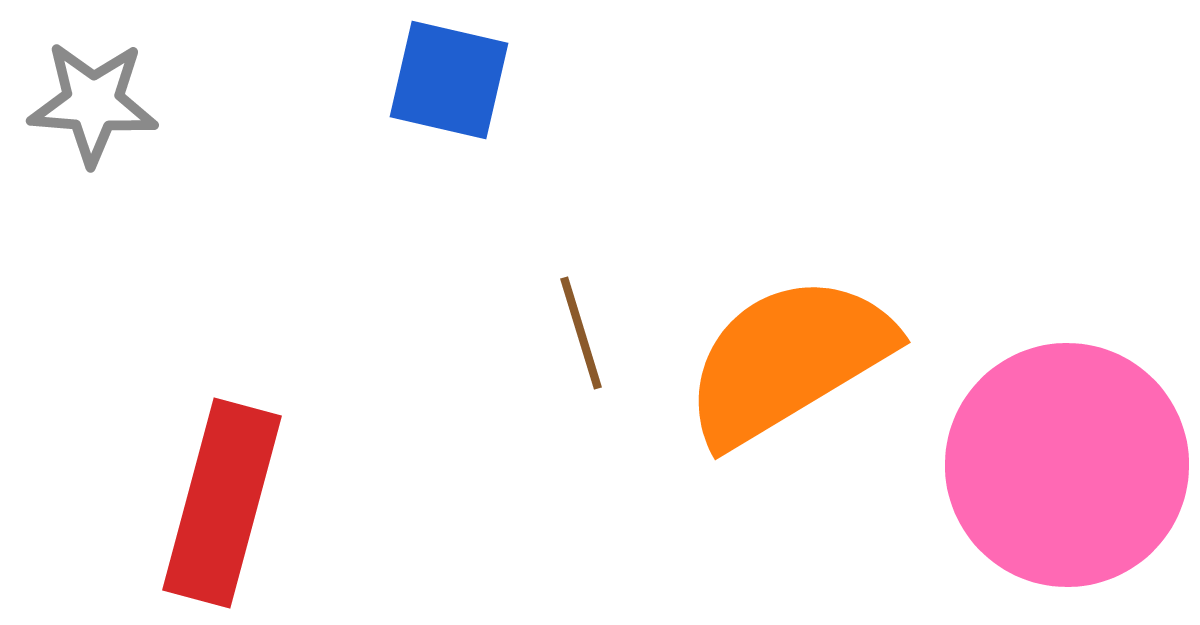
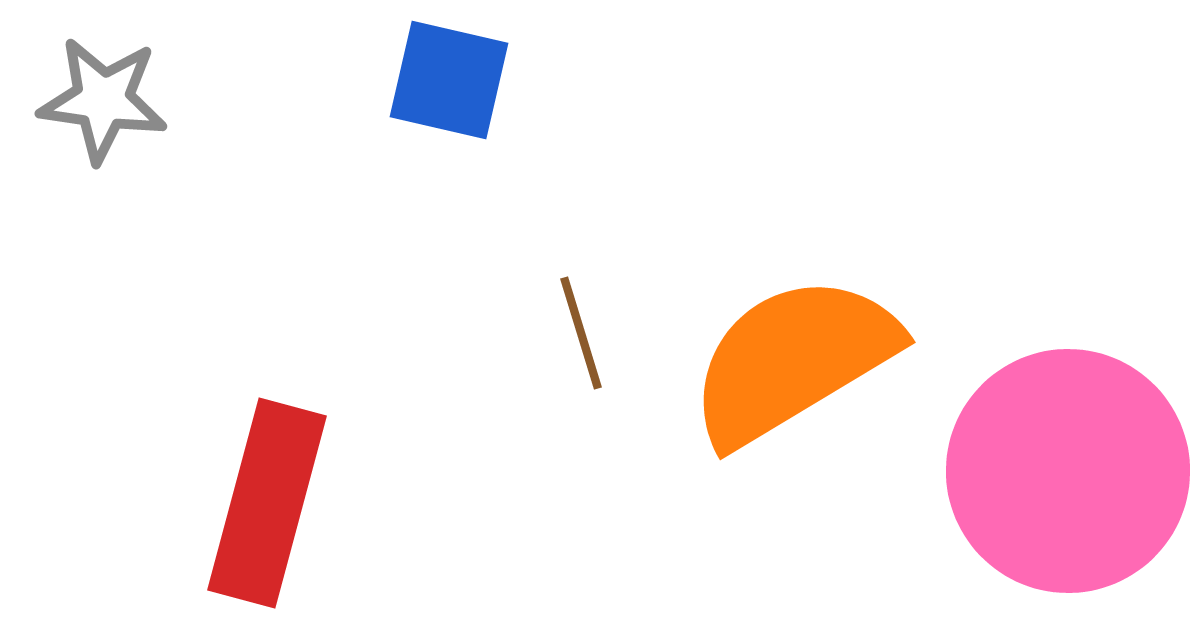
gray star: moved 10 px right, 3 px up; rotated 4 degrees clockwise
orange semicircle: moved 5 px right
pink circle: moved 1 px right, 6 px down
red rectangle: moved 45 px right
